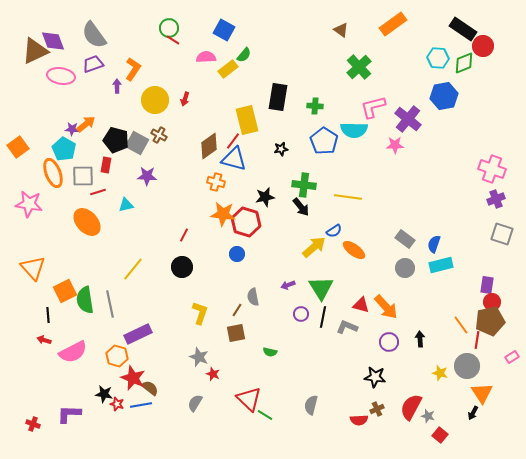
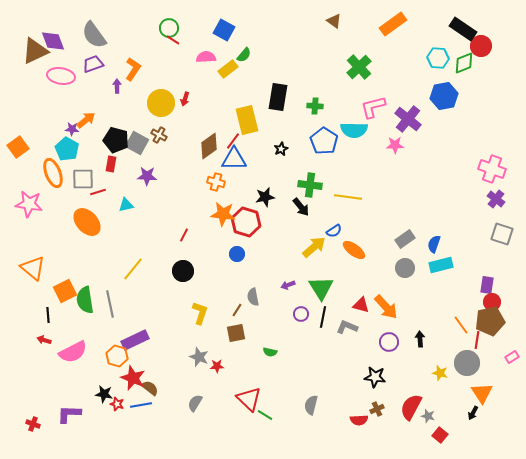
brown triangle at (341, 30): moved 7 px left, 9 px up
red circle at (483, 46): moved 2 px left
yellow circle at (155, 100): moved 6 px right, 3 px down
orange arrow at (86, 124): moved 4 px up
cyan pentagon at (64, 149): moved 3 px right
black star at (281, 149): rotated 16 degrees counterclockwise
blue triangle at (234, 159): rotated 16 degrees counterclockwise
red rectangle at (106, 165): moved 5 px right, 1 px up
gray square at (83, 176): moved 3 px down
green cross at (304, 185): moved 6 px right
purple cross at (496, 199): rotated 30 degrees counterclockwise
gray rectangle at (405, 239): rotated 72 degrees counterclockwise
black circle at (182, 267): moved 1 px right, 4 px down
orange triangle at (33, 268): rotated 8 degrees counterclockwise
purple rectangle at (138, 334): moved 3 px left, 6 px down
gray circle at (467, 366): moved 3 px up
red star at (213, 374): moved 4 px right, 8 px up; rotated 24 degrees counterclockwise
